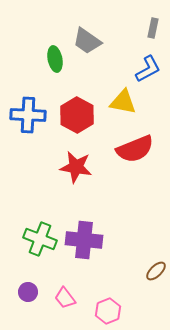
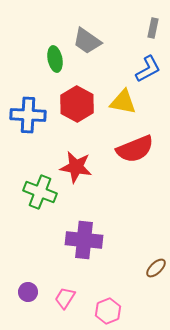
red hexagon: moved 11 px up
green cross: moved 47 px up
brown ellipse: moved 3 px up
pink trapezoid: rotated 70 degrees clockwise
